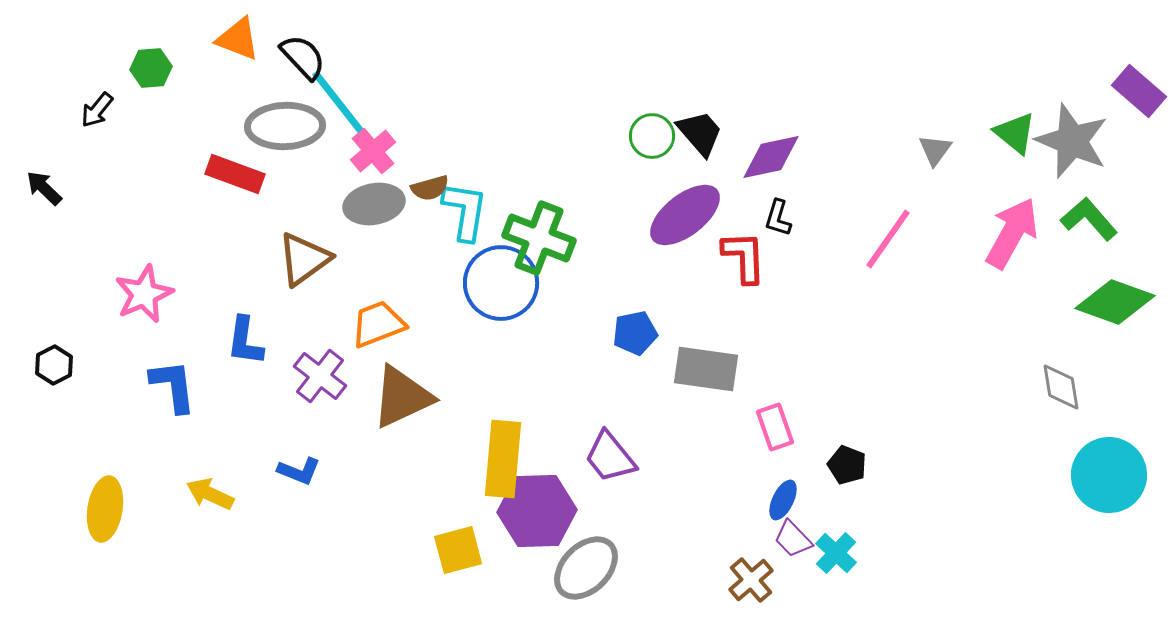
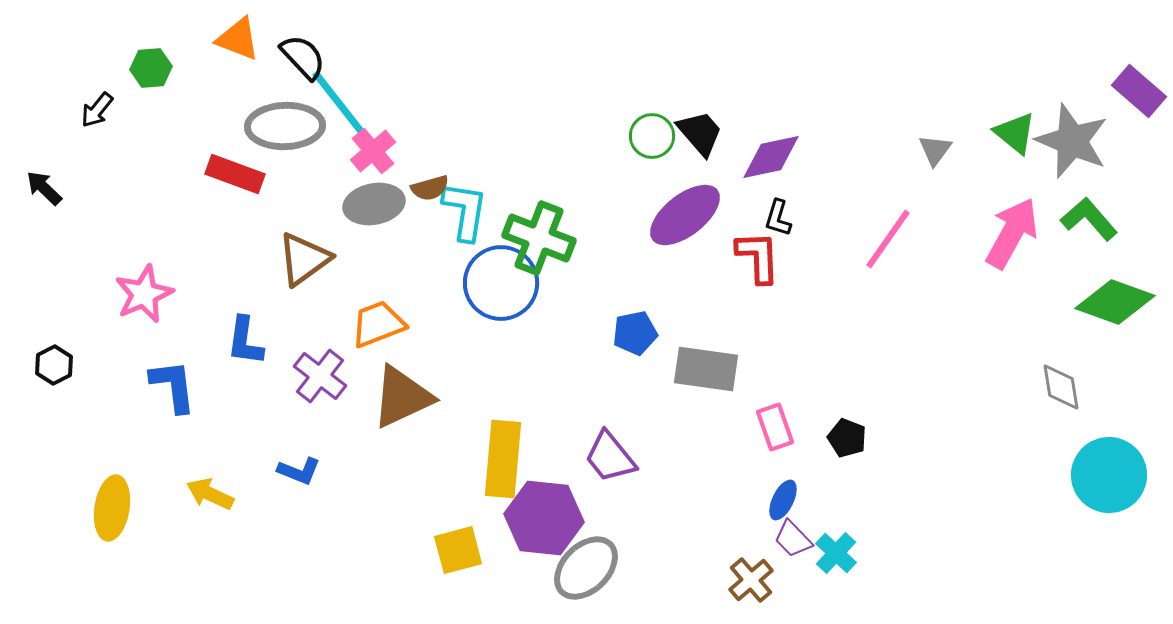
red L-shape at (744, 257): moved 14 px right
black pentagon at (847, 465): moved 27 px up
yellow ellipse at (105, 509): moved 7 px right, 1 px up
purple hexagon at (537, 511): moved 7 px right, 7 px down; rotated 8 degrees clockwise
